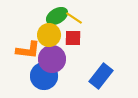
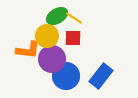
yellow circle: moved 2 px left, 1 px down
blue circle: moved 22 px right
